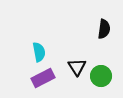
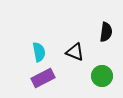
black semicircle: moved 2 px right, 3 px down
black triangle: moved 2 px left, 15 px up; rotated 36 degrees counterclockwise
green circle: moved 1 px right
